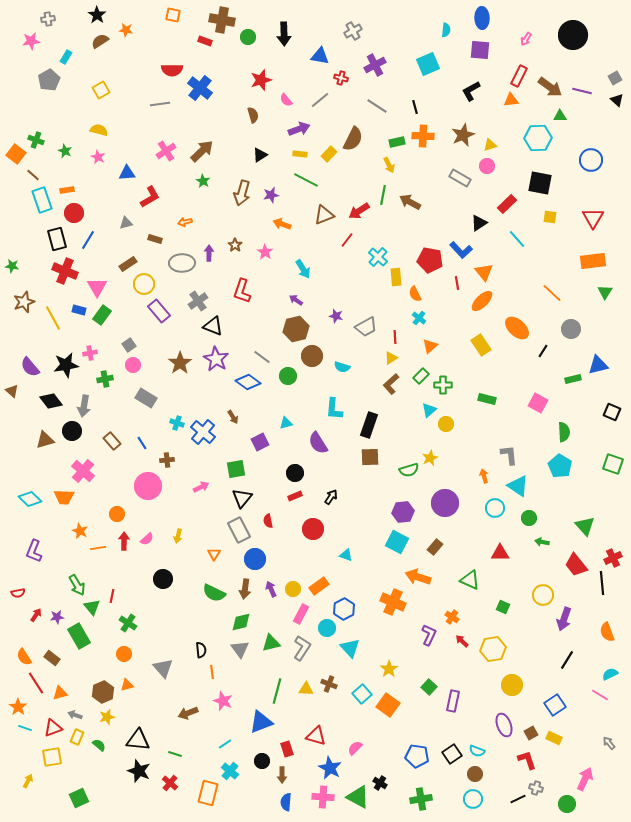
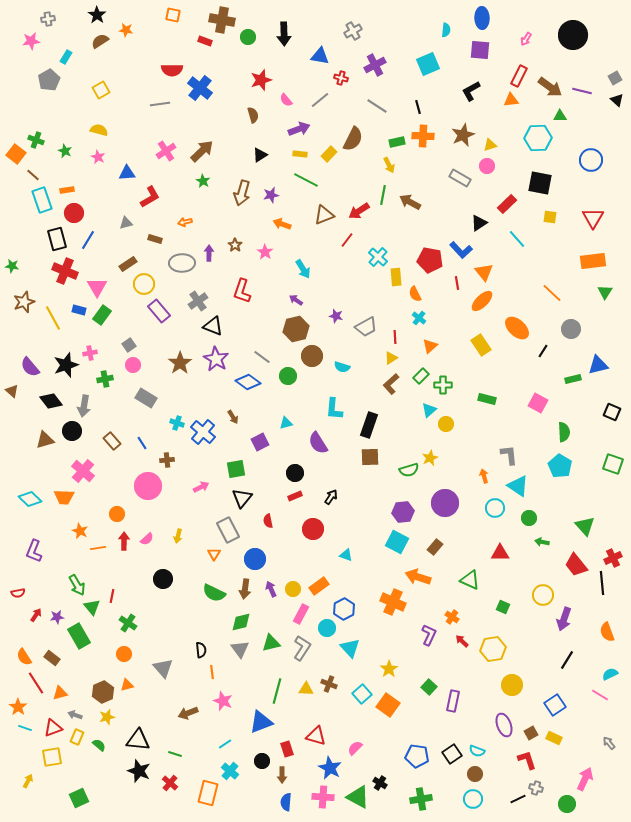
black line at (415, 107): moved 3 px right
black star at (66, 365): rotated 10 degrees counterclockwise
gray rectangle at (239, 530): moved 11 px left
